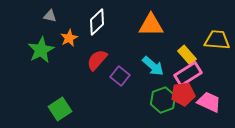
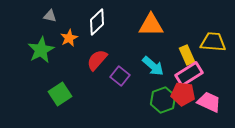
yellow trapezoid: moved 4 px left, 2 px down
yellow rectangle: rotated 18 degrees clockwise
pink rectangle: moved 1 px right
red pentagon: rotated 15 degrees clockwise
green square: moved 15 px up
